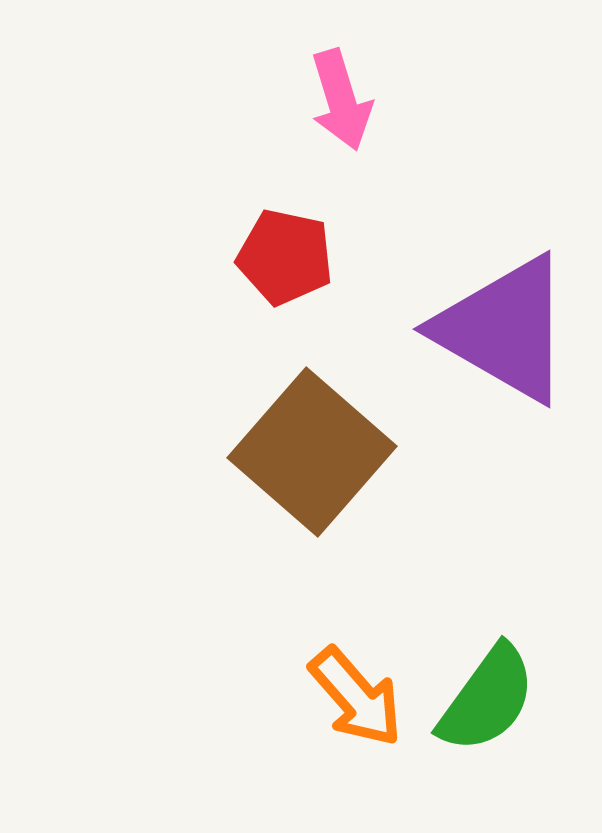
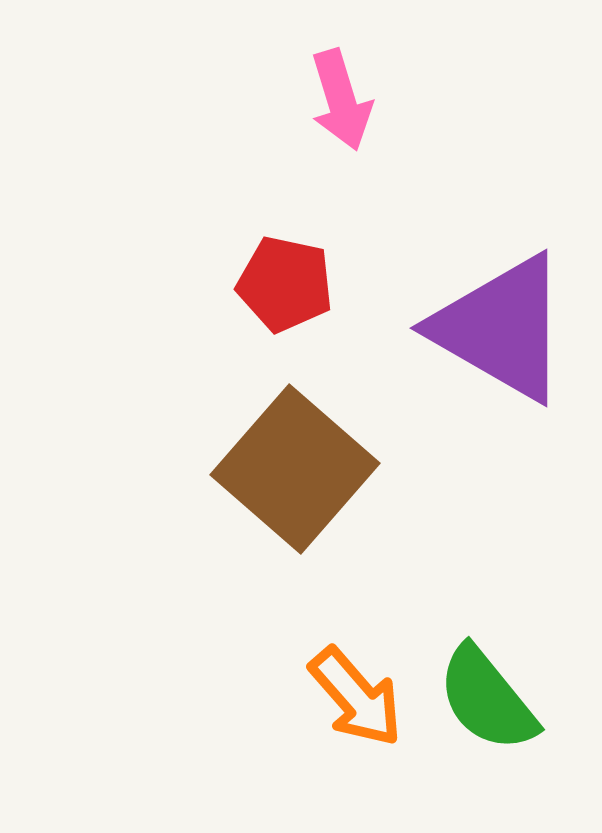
red pentagon: moved 27 px down
purple triangle: moved 3 px left, 1 px up
brown square: moved 17 px left, 17 px down
green semicircle: rotated 105 degrees clockwise
